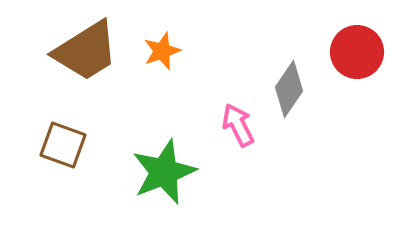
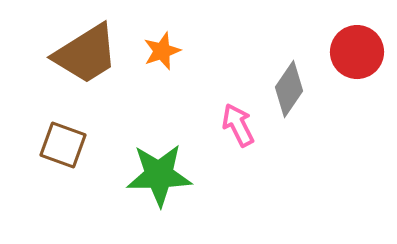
brown trapezoid: moved 3 px down
green star: moved 5 px left, 3 px down; rotated 20 degrees clockwise
